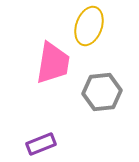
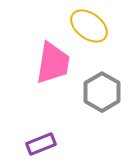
yellow ellipse: rotated 72 degrees counterclockwise
gray hexagon: rotated 24 degrees counterclockwise
